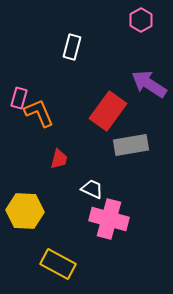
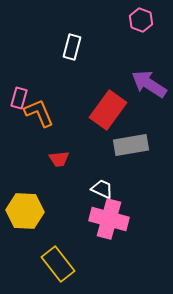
pink hexagon: rotated 10 degrees counterclockwise
red rectangle: moved 1 px up
red trapezoid: rotated 70 degrees clockwise
white trapezoid: moved 10 px right
yellow rectangle: rotated 24 degrees clockwise
